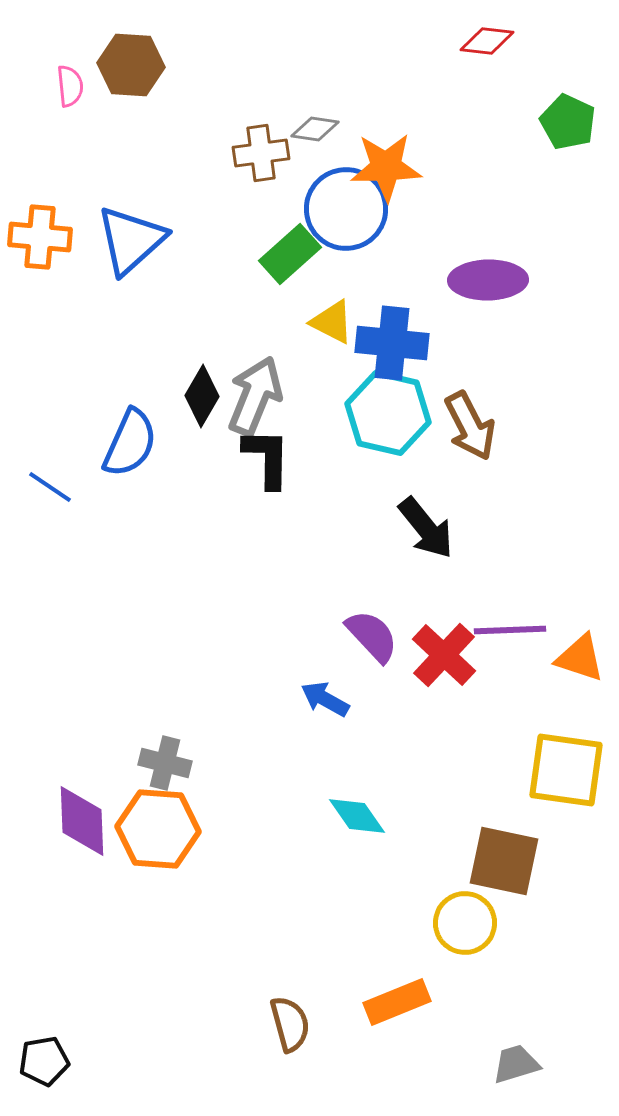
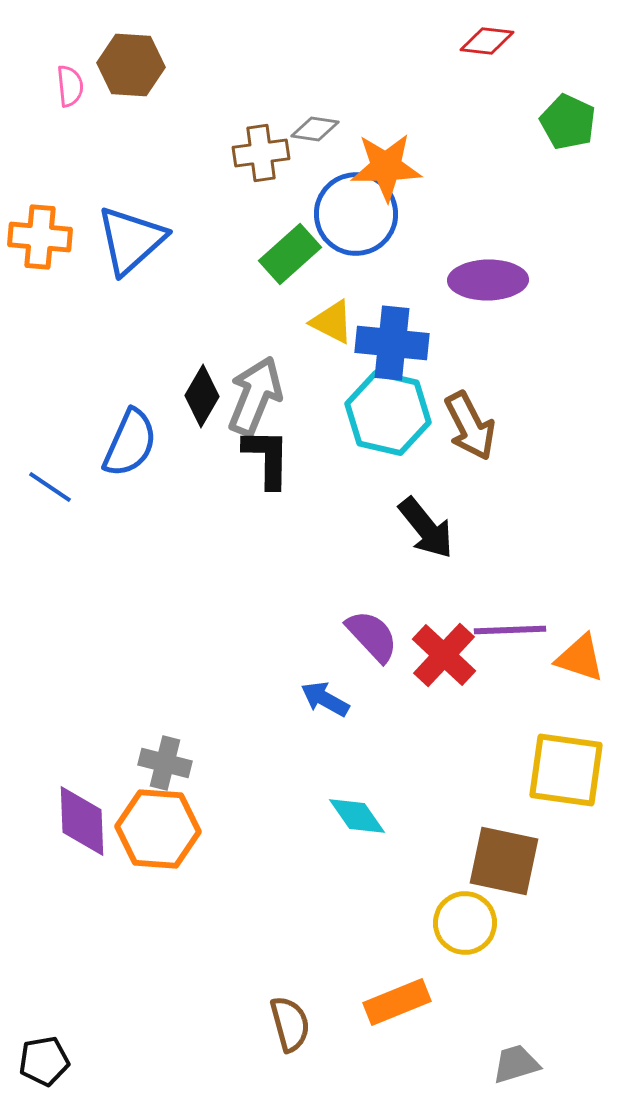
blue circle: moved 10 px right, 5 px down
